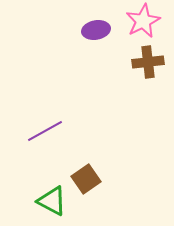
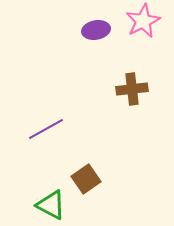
brown cross: moved 16 px left, 27 px down
purple line: moved 1 px right, 2 px up
green triangle: moved 1 px left, 4 px down
